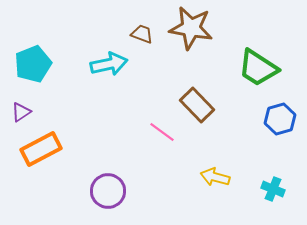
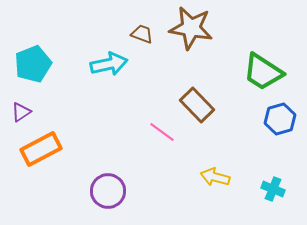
green trapezoid: moved 5 px right, 4 px down
